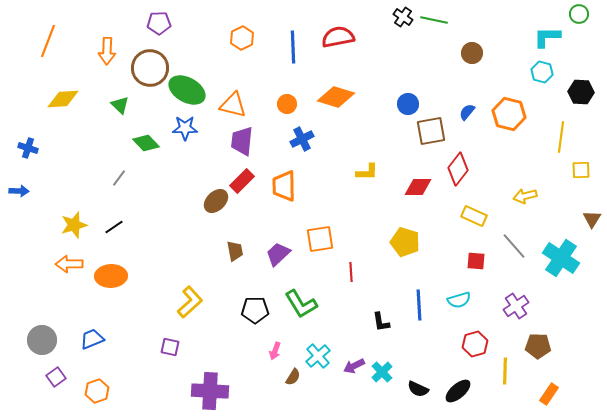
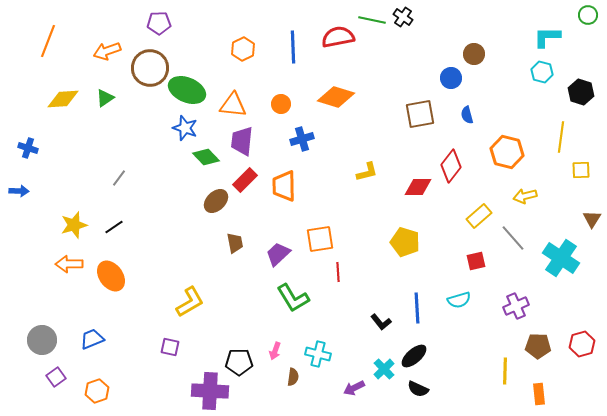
green circle at (579, 14): moved 9 px right, 1 px down
green line at (434, 20): moved 62 px left
orange hexagon at (242, 38): moved 1 px right, 11 px down
orange arrow at (107, 51): rotated 68 degrees clockwise
brown circle at (472, 53): moved 2 px right, 1 px down
green ellipse at (187, 90): rotated 6 degrees counterclockwise
black hexagon at (581, 92): rotated 15 degrees clockwise
orange circle at (287, 104): moved 6 px left
blue circle at (408, 104): moved 43 px right, 26 px up
green triangle at (120, 105): moved 15 px left, 7 px up; rotated 42 degrees clockwise
orange triangle at (233, 105): rotated 8 degrees counterclockwise
blue semicircle at (467, 112): moved 3 px down; rotated 54 degrees counterclockwise
orange hexagon at (509, 114): moved 2 px left, 38 px down
blue star at (185, 128): rotated 20 degrees clockwise
brown square at (431, 131): moved 11 px left, 17 px up
blue cross at (302, 139): rotated 10 degrees clockwise
green diamond at (146, 143): moved 60 px right, 14 px down
red diamond at (458, 169): moved 7 px left, 3 px up
yellow L-shape at (367, 172): rotated 15 degrees counterclockwise
red rectangle at (242, 181): moved 3 px right, 1 px up
yellow rectangle at (474, 216): moved 5 px right; rotated 65 degrees counterclockwise
gray line at (514, 246): moved 1 px left, 8 px up
brown trapezoid at (235, 251): moved 8 px up
red square at (476, 261): rotated 18 degrees counterclockwise
red line at (351, 272): moved 13 px left
orange ellipse at (111, 276): rotated 56 degrees clockwise
yellow L-shape at (190, 302): rotated 12 degrees clockwise
green L-shape at (301, 304): moved 8 px left, 6 px up
blue line at (419, 305): moved 2 px left, 3 px down
purple cross at (516, 306): rotated 10 degrees clockwise
black pentagon at (255, 310): moved 16 px left, 52 px down
black L-shape at (381, 322): rotated 30 degrees counterclockwise
red hexagon at (475, 344): moved 107 px right
cyan cross at (318, 356): moved 2 px up; rotated 35 degrees counterclockwise
purple arrow at (354, 366): moved 22 px down
cyan cross at (382, 372): moved 2 px right, 3 px up
brown semicircle at (293, 377): rotated 24 degrees counterclockwise
black ellipse at (458, 391): moved 44 px left, 35 px up
orange rectangle at (549, 394): moved 10 px left; rotated 40 degrees counterclockwise
